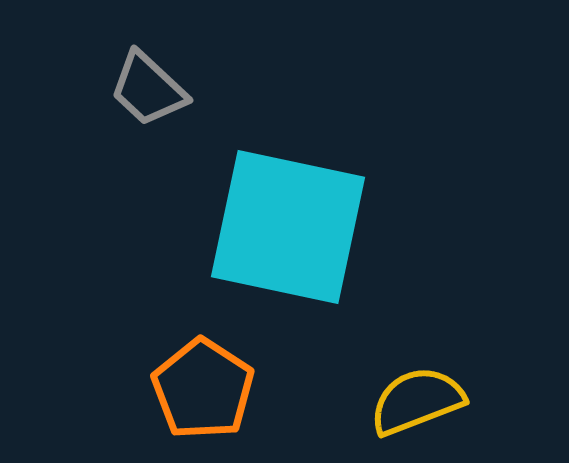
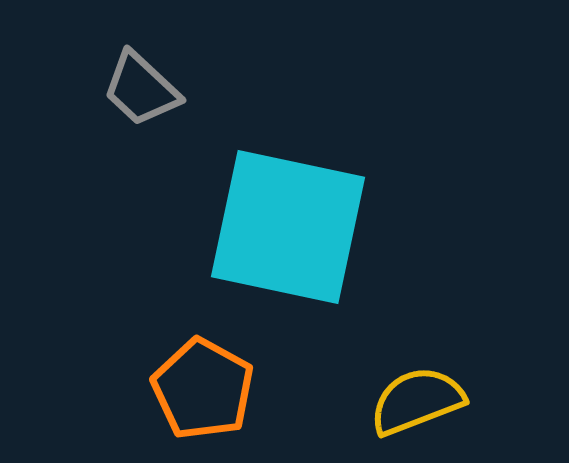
gray trapezoid: moved 7 px left
orange pentagon: rotated 4 degrees counterclockwise
